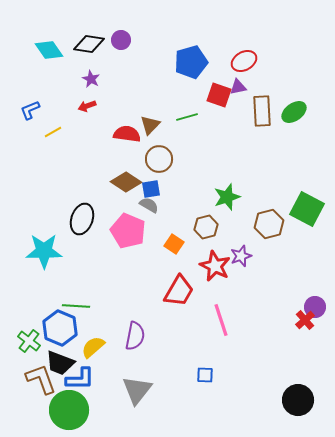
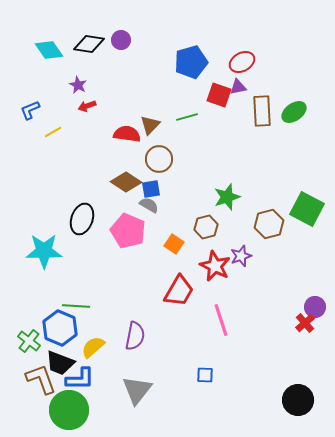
red ellipse at (244, 61): moved 2 px left, 1 px down
purple star at (91, 79): moved 13 px left, 6 px down
red cross at (305, 320): moved 3 px down
